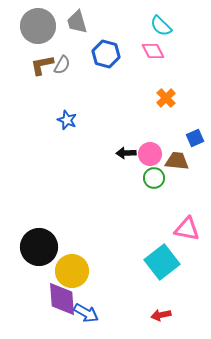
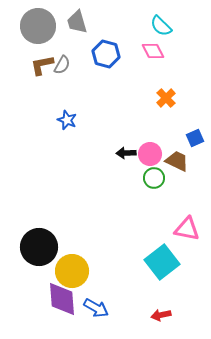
brown trapezoid: rotated 20 degrees clockwise
blue arrow: moved 10 px right, 5 px up
